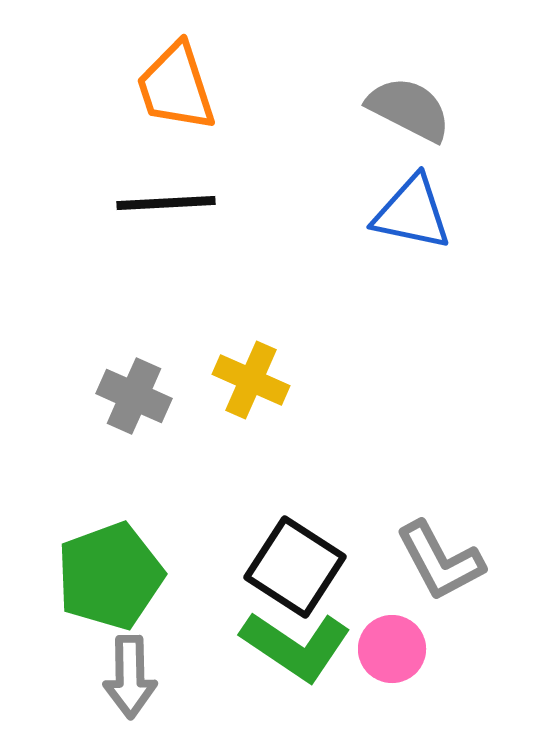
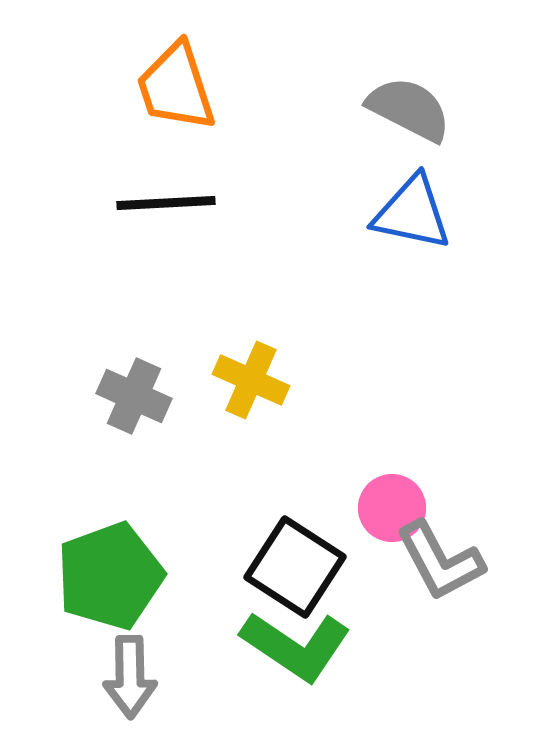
pink circle: moved 141 px up
